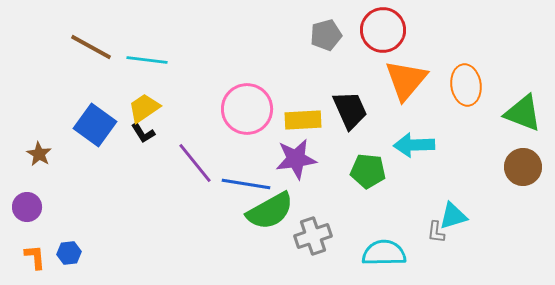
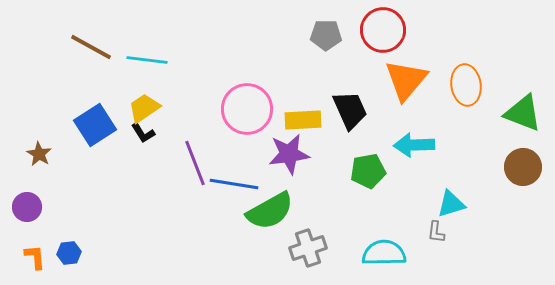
gray pentagon: rotated 16 degrees clockwise
blue square: rotated 21 degrees clockwise
purple star: moved 7 px left, 5 px up
purple line: rotated 18 degrees clockwise
green pentagon: rotated 16 degrees counterclockwise
blue line: moved 12 px left
cyan triangle: moved 2 px left, 12 px up
gray cross: moved 5 px left, 12 px down
